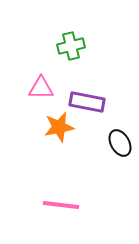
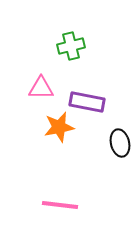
black ellipse: rotated 16 degrees clockwise
pink line: moved 1 px left
